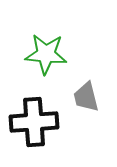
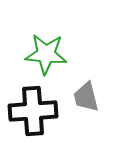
black cross: moved 1 px left, 11 px up
